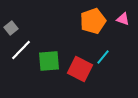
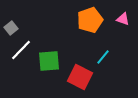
orange pentagon: moved 3 px left, 1 px up
red square: moved 8 px down
